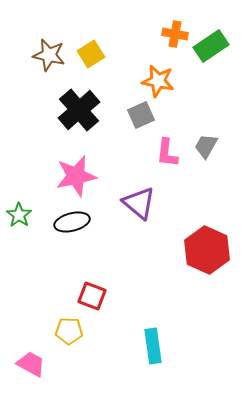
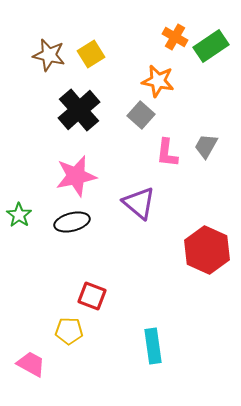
orange cross: moved 3 px down; rotated 20 degrees clockwise
gray square: rotated 24 degrees counterclockwise
